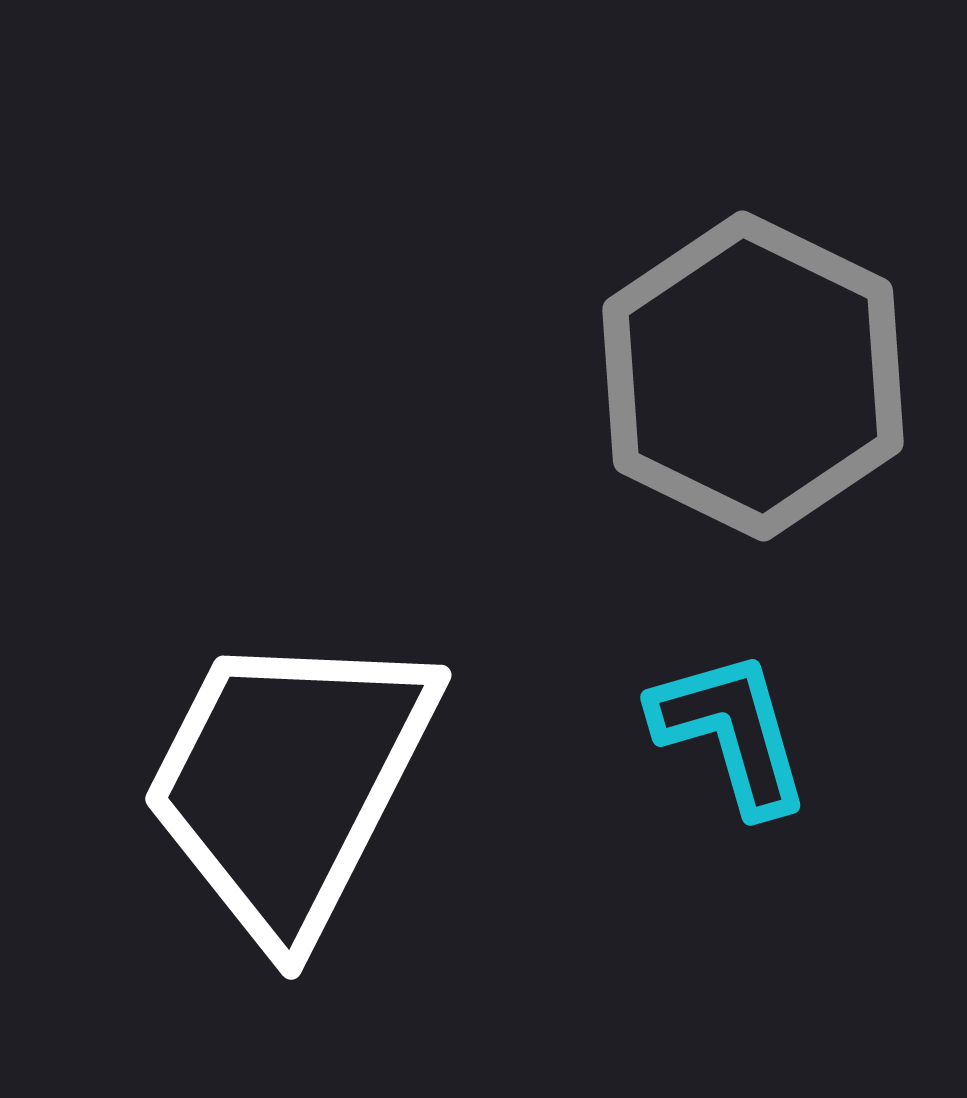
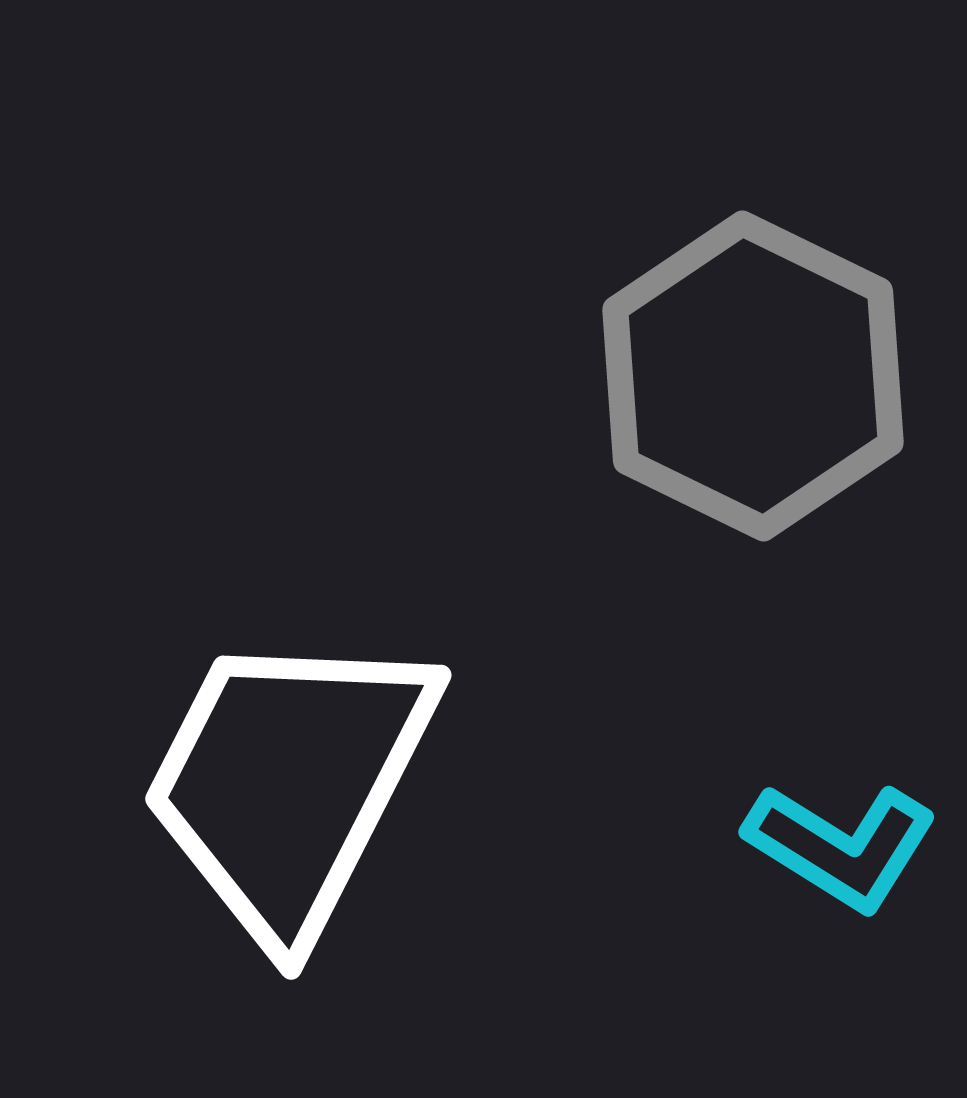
cyan L-shape: moved 110 px right, 114 px down; rotated 138 degrees clockwise
